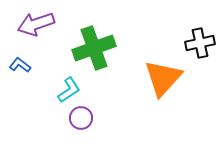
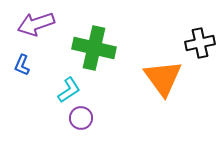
green cross: rotated 33 degrees clockwise
blue L-shape: moved 2 px right; rotated 105 degrees counterclockwise
orange triangle: rotated 18 degrees counterclockwise
